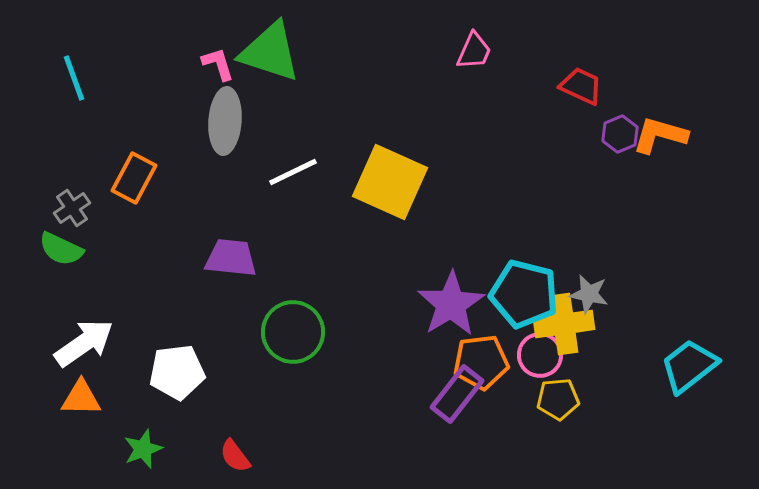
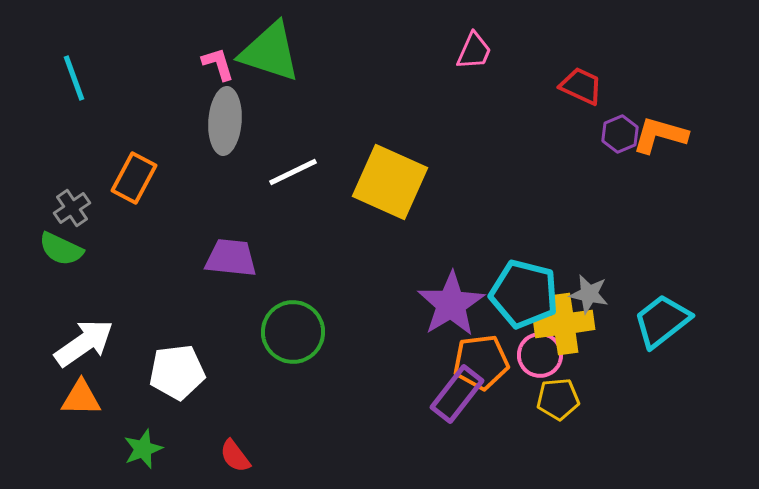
cyan trapezoid: moved 27 px left, 45 px up
